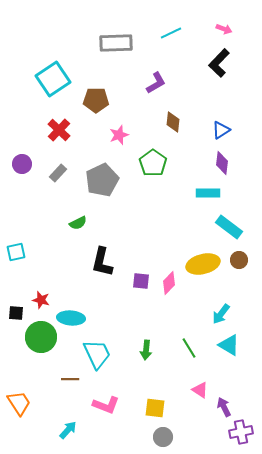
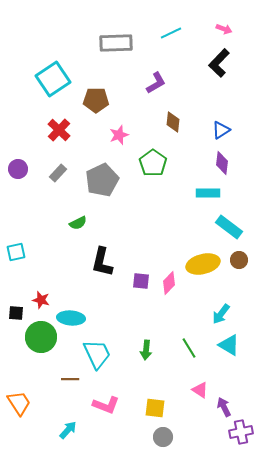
purple circle at (22, 164): moved 4 px left, 5 px down
